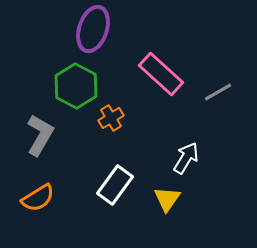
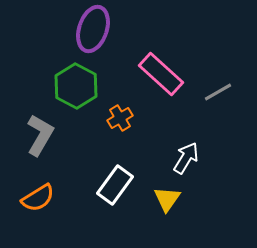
orange cross: moved 9 px right
